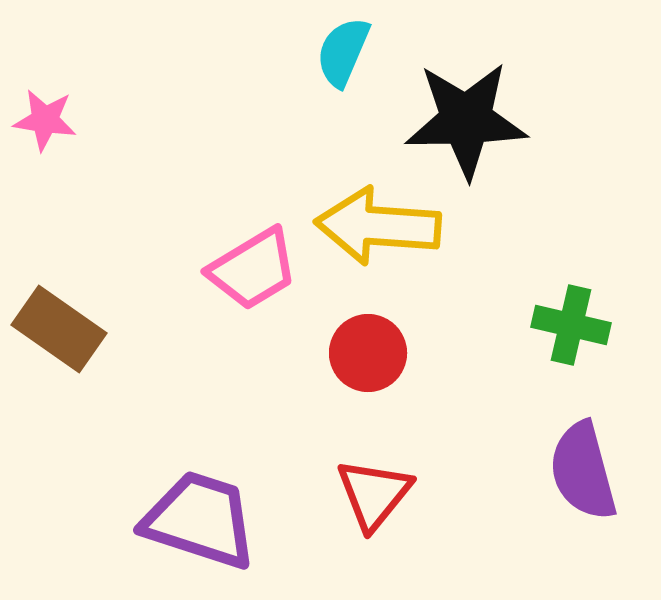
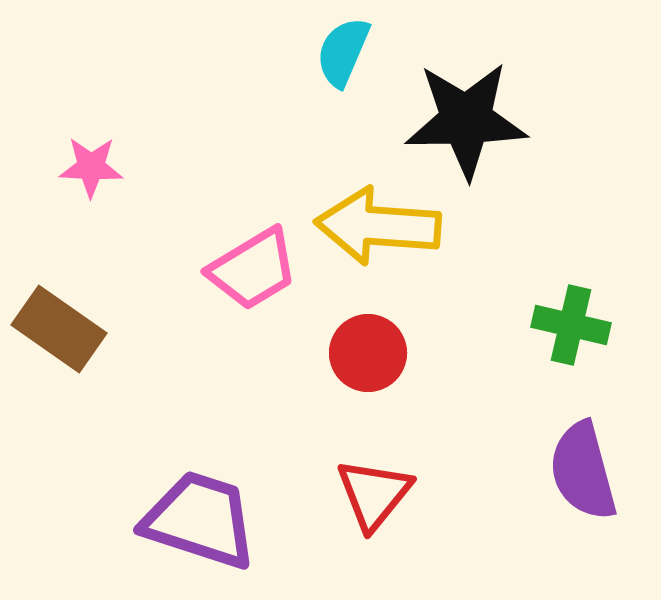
pink star: moved 46 px right, 47 px down; rotated 6 degrees counterclockwise
